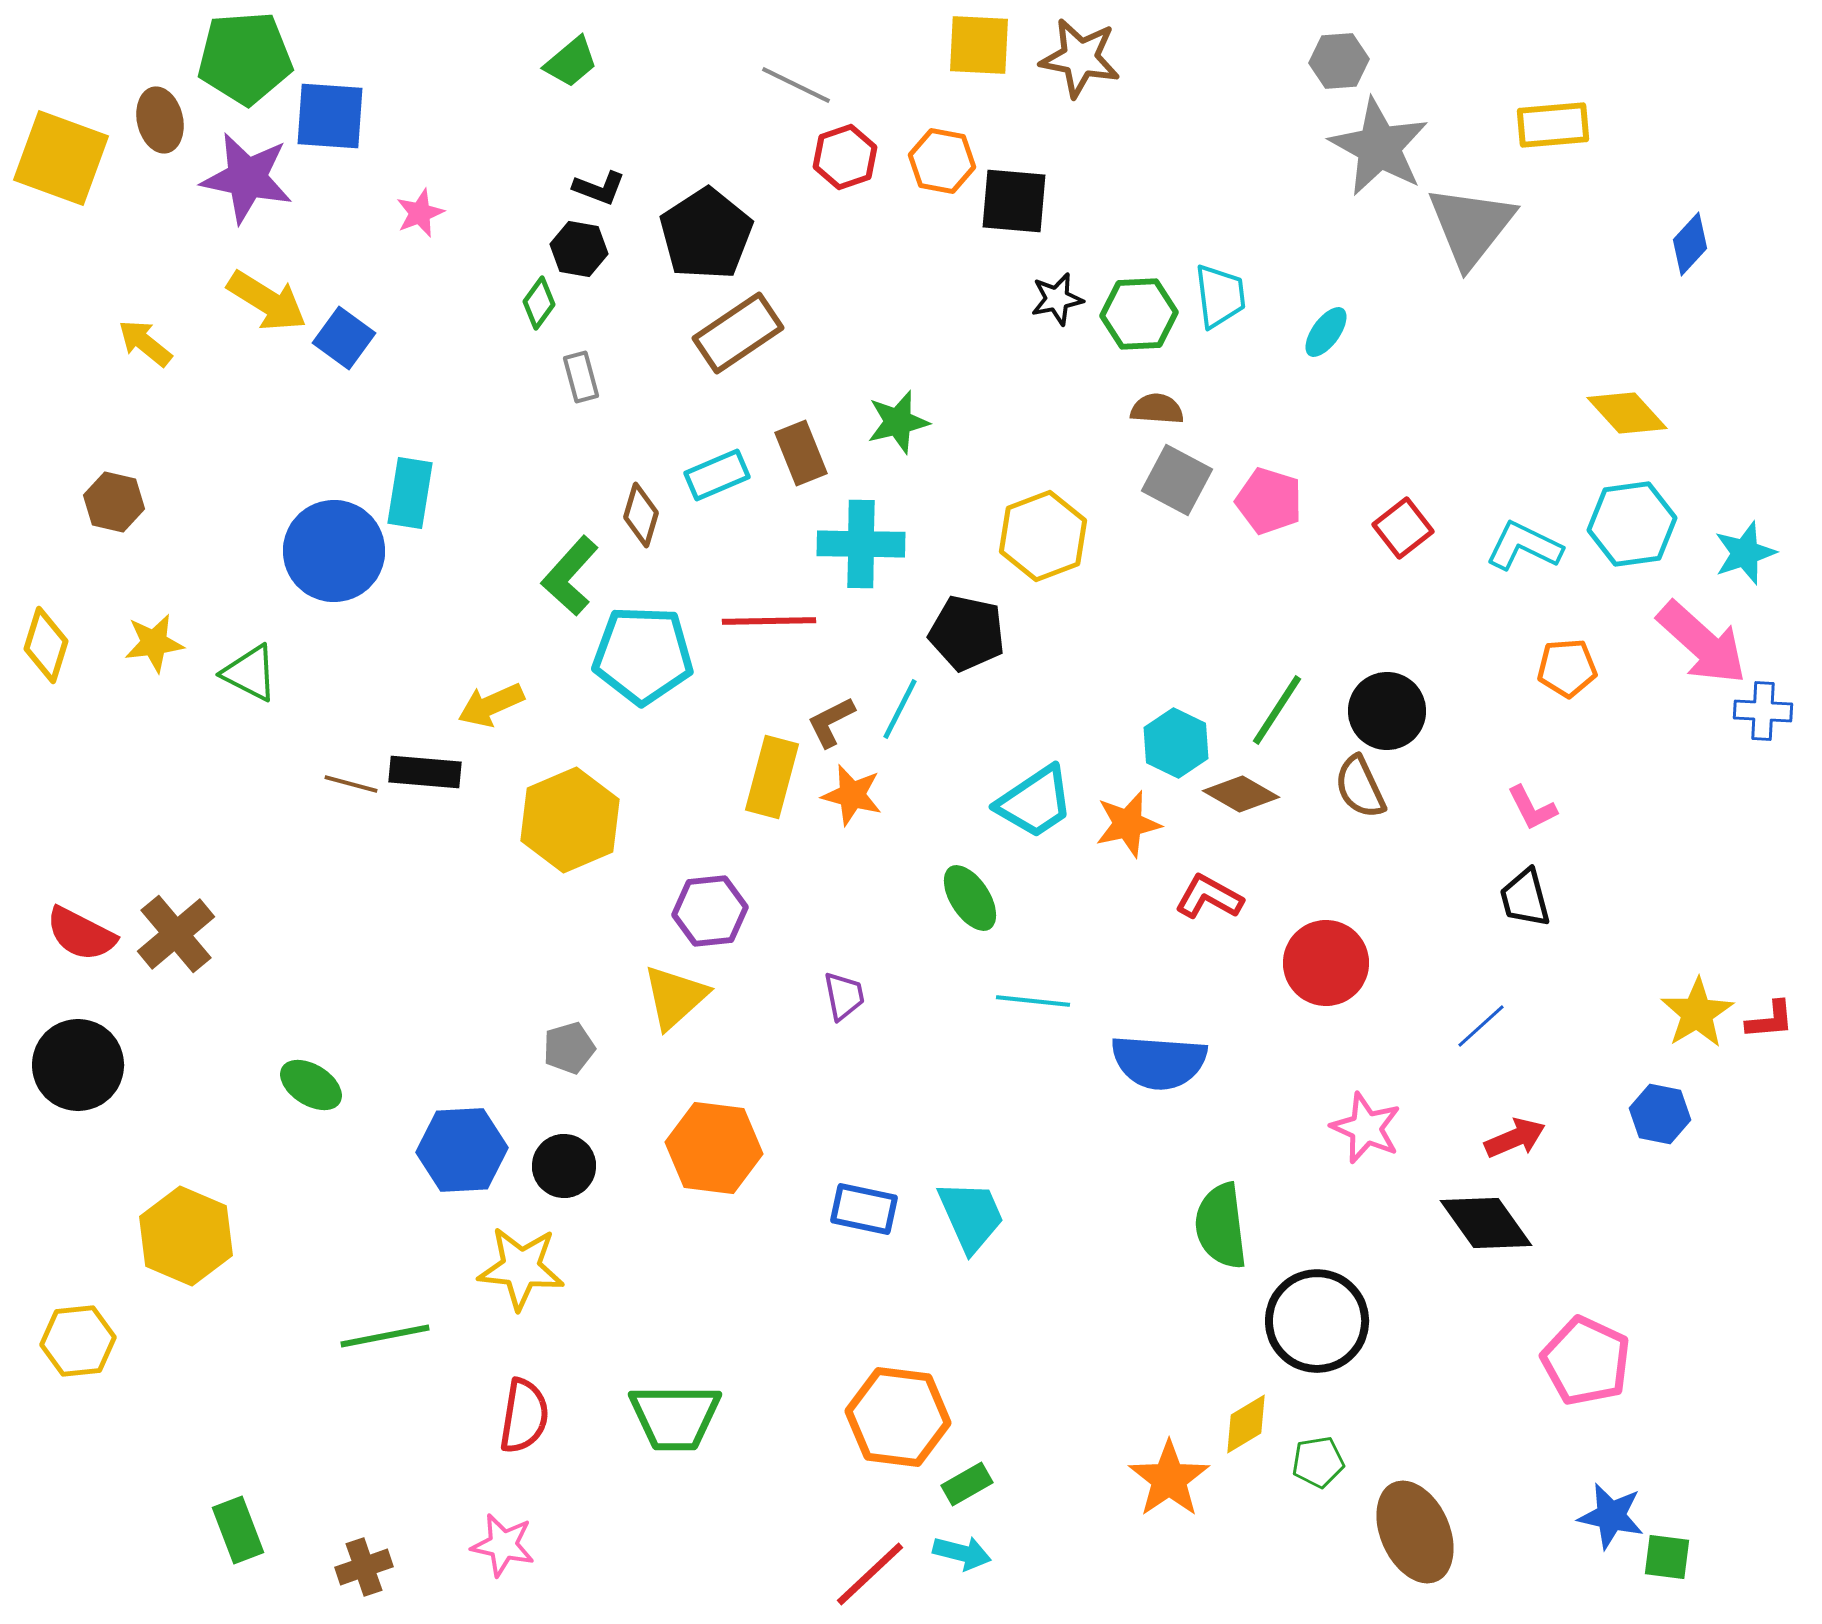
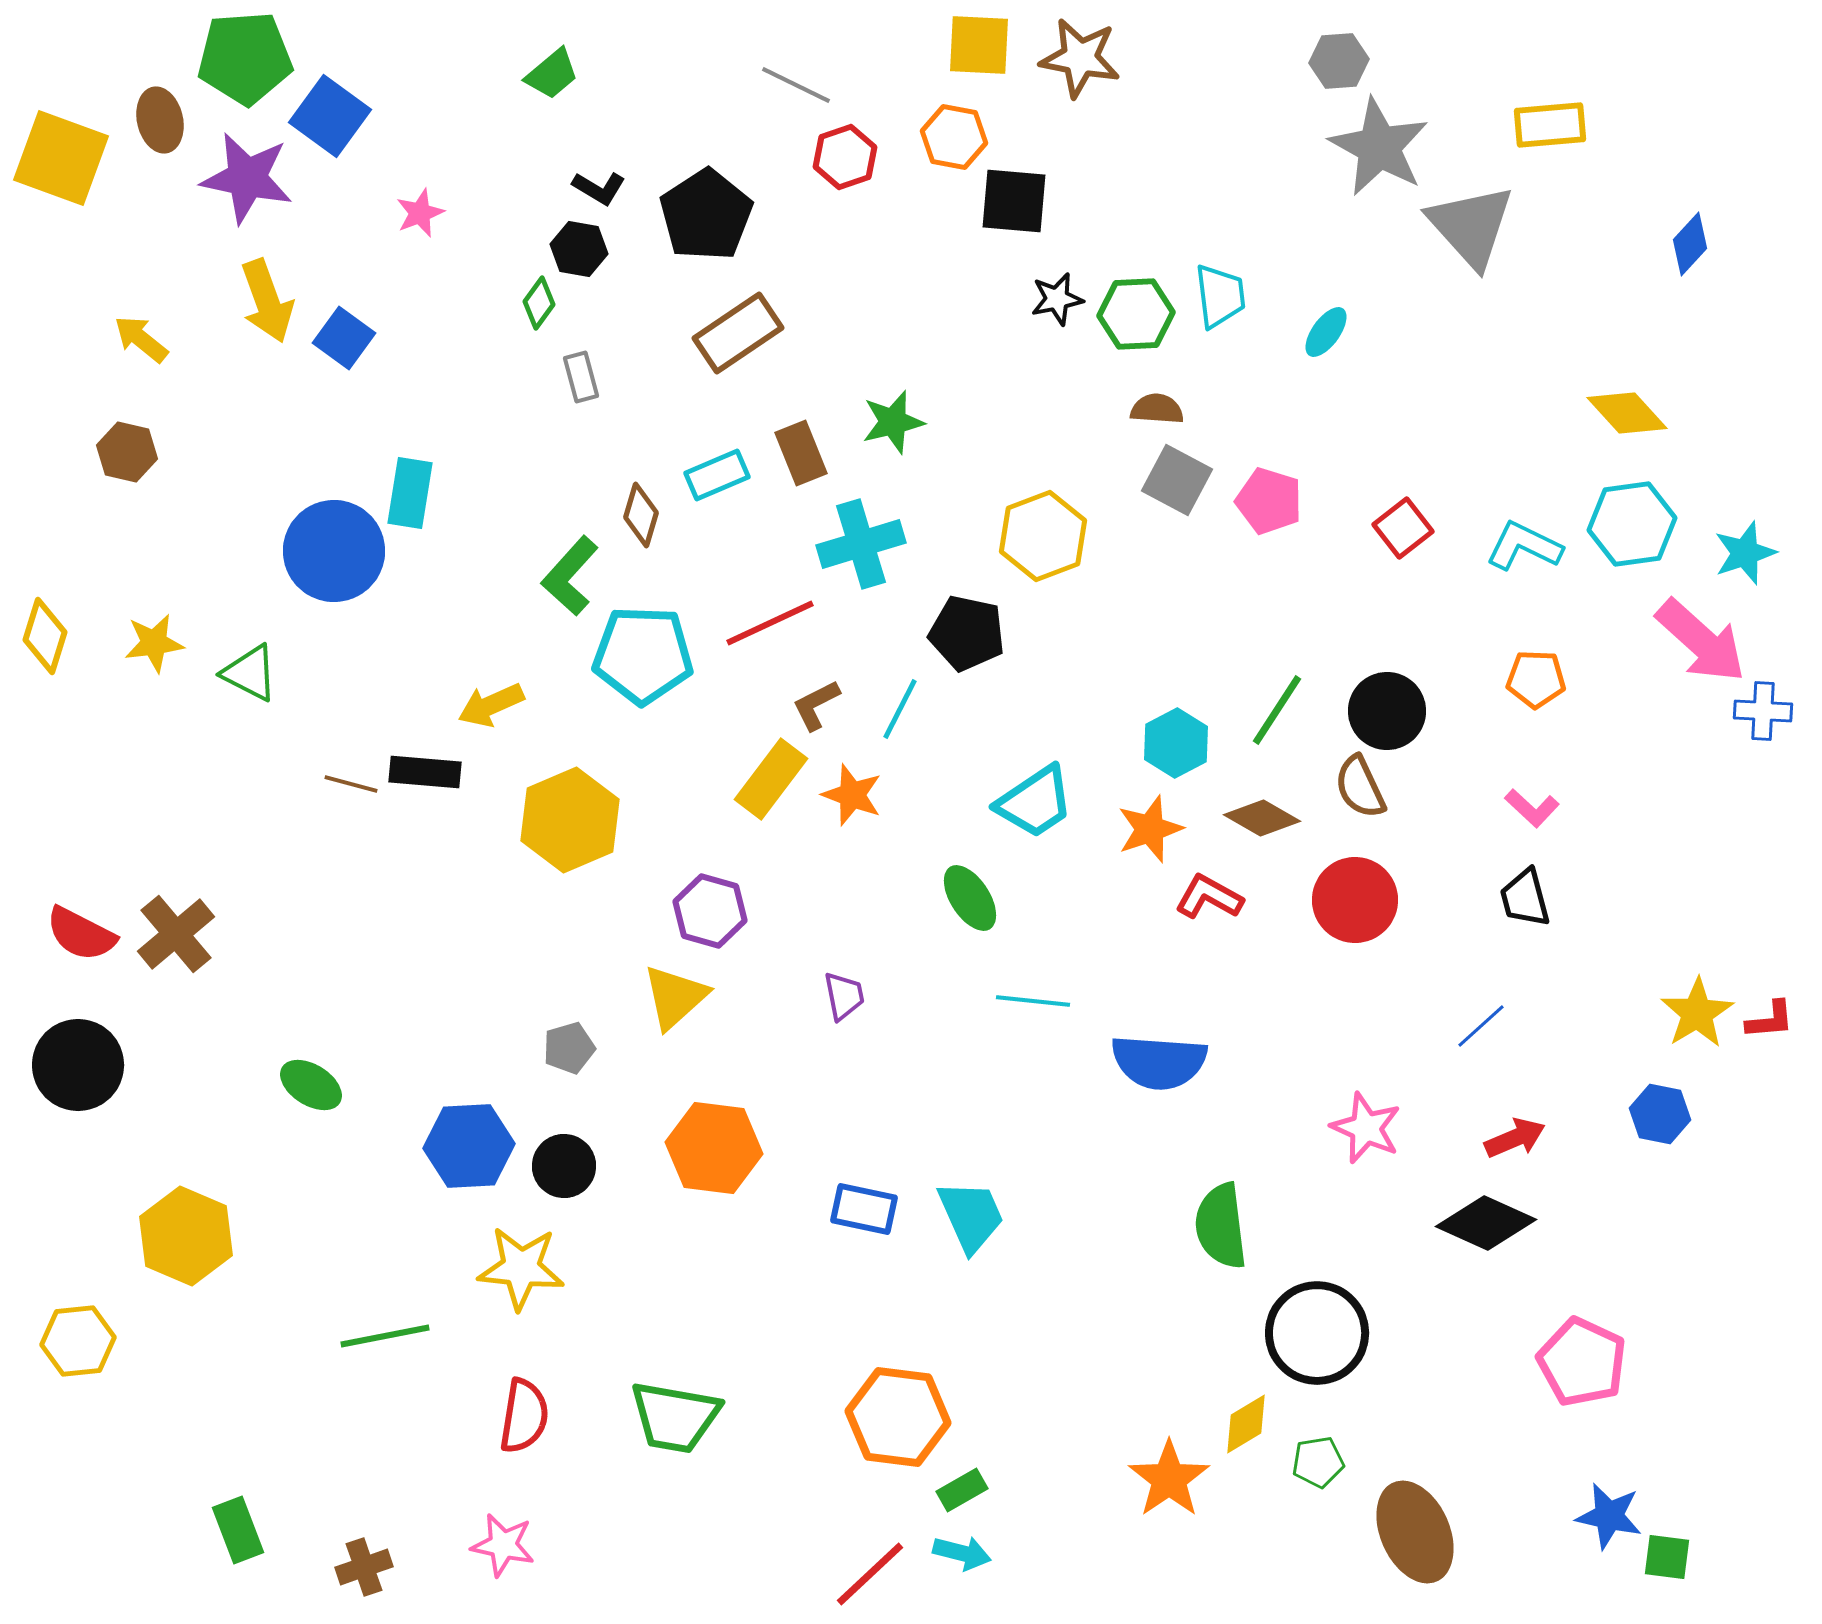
green trapezoid at (571, 62): moved 19 px left, 12 px down
blue square at (330, 116): rotated 32 degrees clockwise
yellow rectangle at (1553, 125): moved 3 px left
orange hexagon at (942, 161): moved 12 px right, 24 px up
black L-shape at (599, 188): rotated 10 degrees clockwise
gray triangle at (1471, 226): rotated 20 degrees counterclockwise
black pentagon at (706, 234): moved 19 px up
yellow arrow at (267, 301): rotated 38 degrees clockwise
green hexagon at (1139, 314): moved 3 px left
yellow arrow at (145, 343): moved 4 px left, 4 px up
green star at (898, 422): moved 5 px left
brown hexagon at (114, 502): moved 13 px right, 50 px up
cyan cross at (861, 544): rotated 18 degrees counterclockwise
red line at (769, 621): moved 1 px right, 2 px down; rotated 24 degrees counterclockwise
pink arrow at (1702, 643): moved 1 px left, 2 px up
yellow diamond at (46, 645): moved 1 px left, 9 px up
orange pentagon at (1567, 668): moved 31 px left, 11 px down; rotated 6 degrees clockwise
brown L-shape at (831, 722): moved 15 px left, 17 px up
cyan hexagon at (1176, 743): rotated 6 degrees clockwise
yellow rectangle at (772, 777): moved 1 px left, 2 px down; rotated 22 degrees clockwise
brown diamond at (1241, 794): moved 21 px right, 24 px down
orange star at (852, 795): rotated 6 degrees clockwise
pink L-shape at (1532, 808): rotated 20 degrees counterclockwise
orange star at (1128, 824): moved 22 px right, 5 px down; rotated 6 degrees counterclockwise
purple hexagon at (710, 911): rotated 22 degrees clockwise
red circle at (1326, 963): moved 29 px right, 63 px up
blue hexagon at (462, 1150): moved 7 px right, 4 px up
black diamond at (1486, 1223): rotated 30 degrees counterclockwise
black circle at (1317, 1321): moved 12 px down
pink pentagon at (1586, 1361): moved 4 px left, 1 px down
green trapezoid at (675, 1417): rotated 10 degrees clockwise
green rectangle at (967, 1484): moved 5 px left, 6 px down
blue star at (1611, 1516): moved 2 px left
